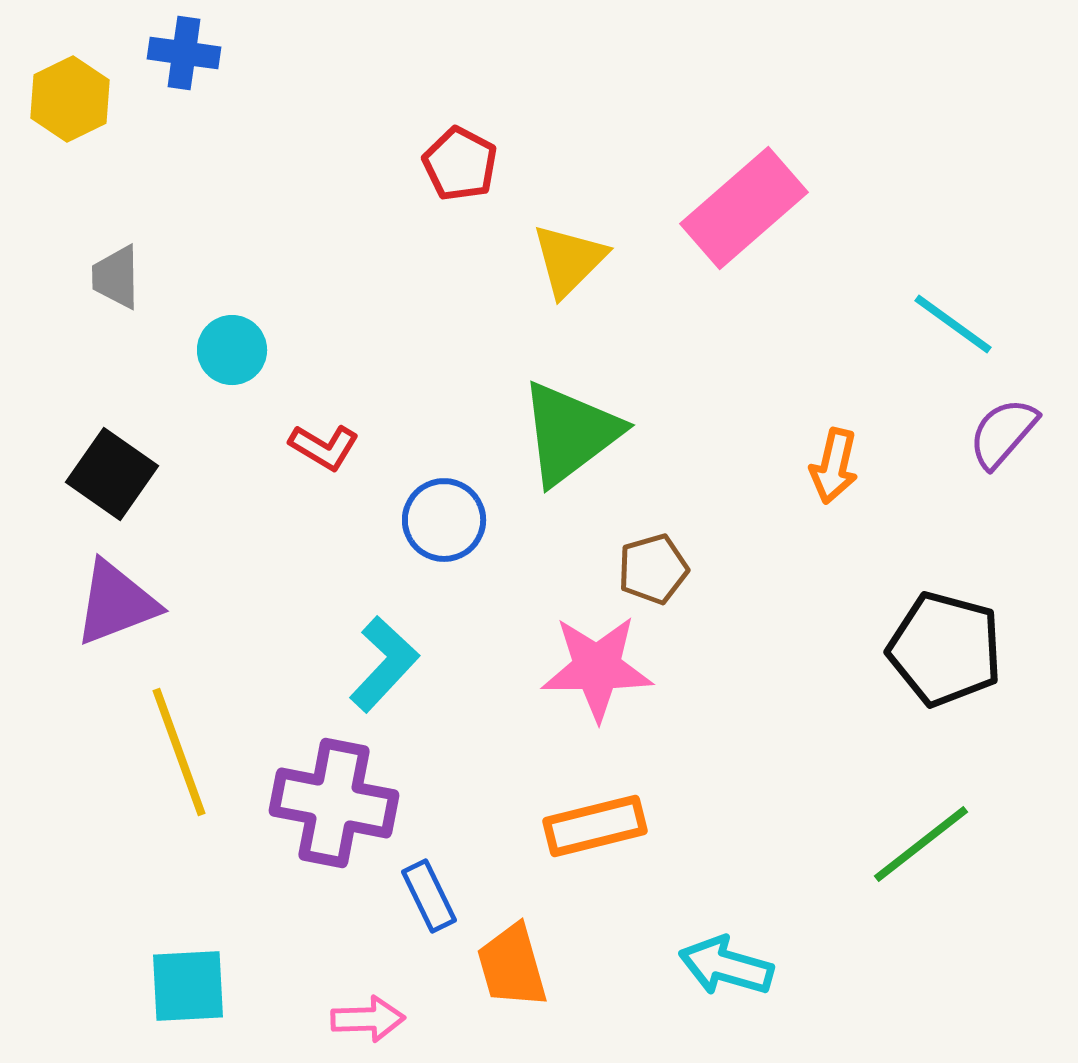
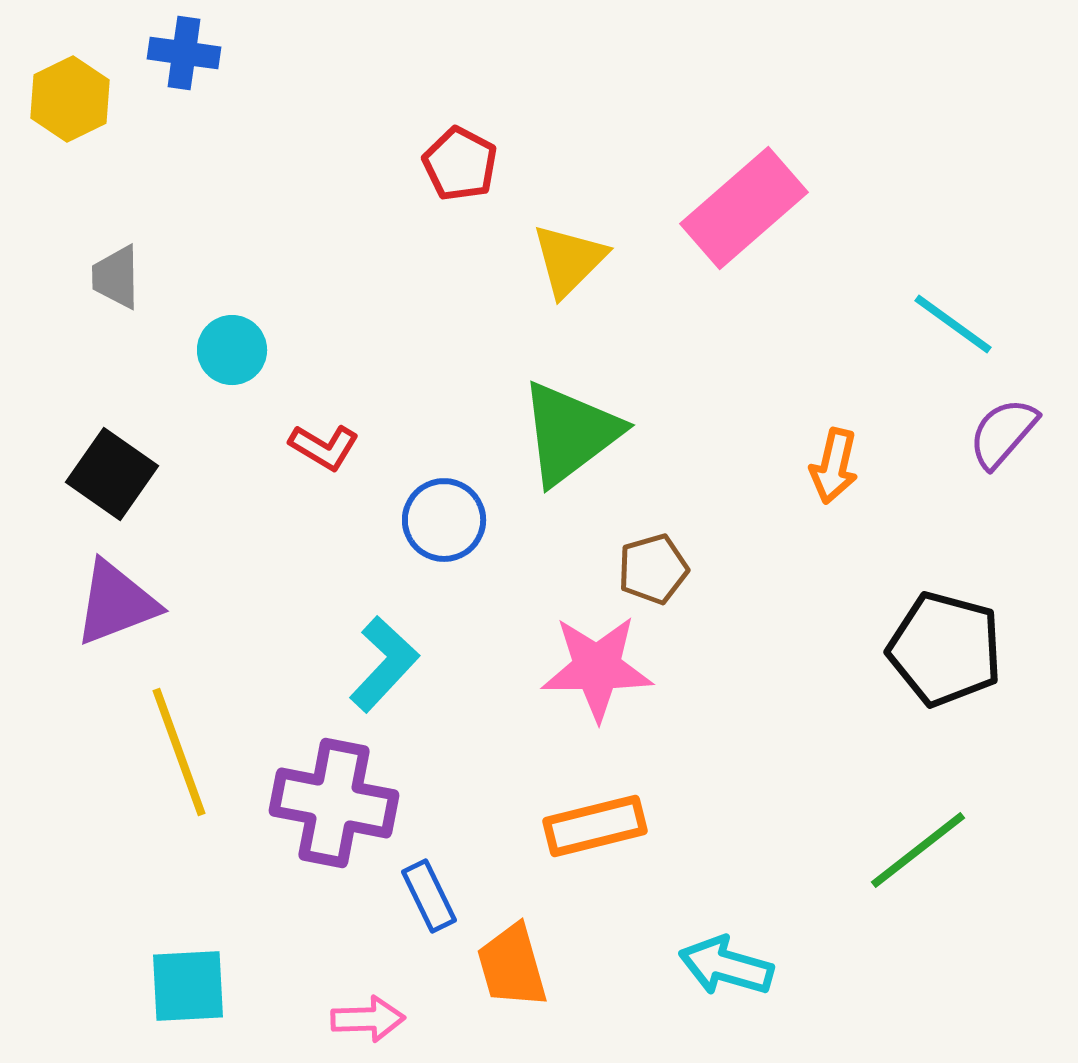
green line: moved 3 px left, 6 px down
